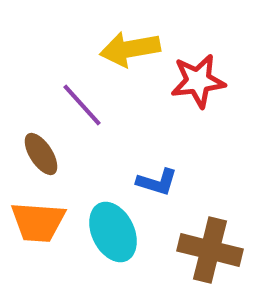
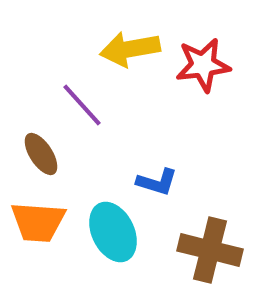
red star: moved 5 px right, 16 px up
